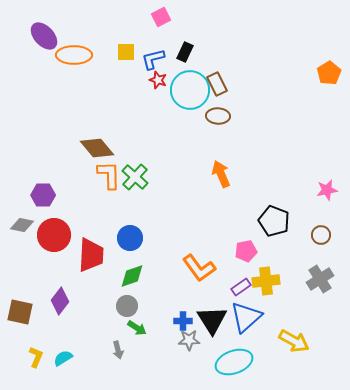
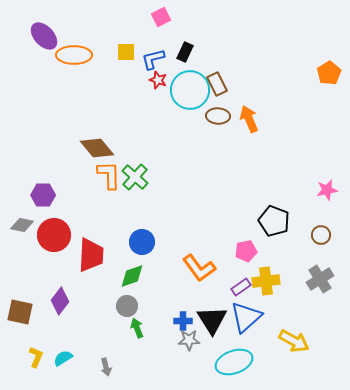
orange arrow at (221, 174): moved 28 px right, 55 px up
blue circle at (130, 238): moved 12 px right, 4 px down
green arrow at (137, 328): rotated 144 degrees counterclockwise
gray arrow at (118, 350): moved 12 px left, 17 px down
